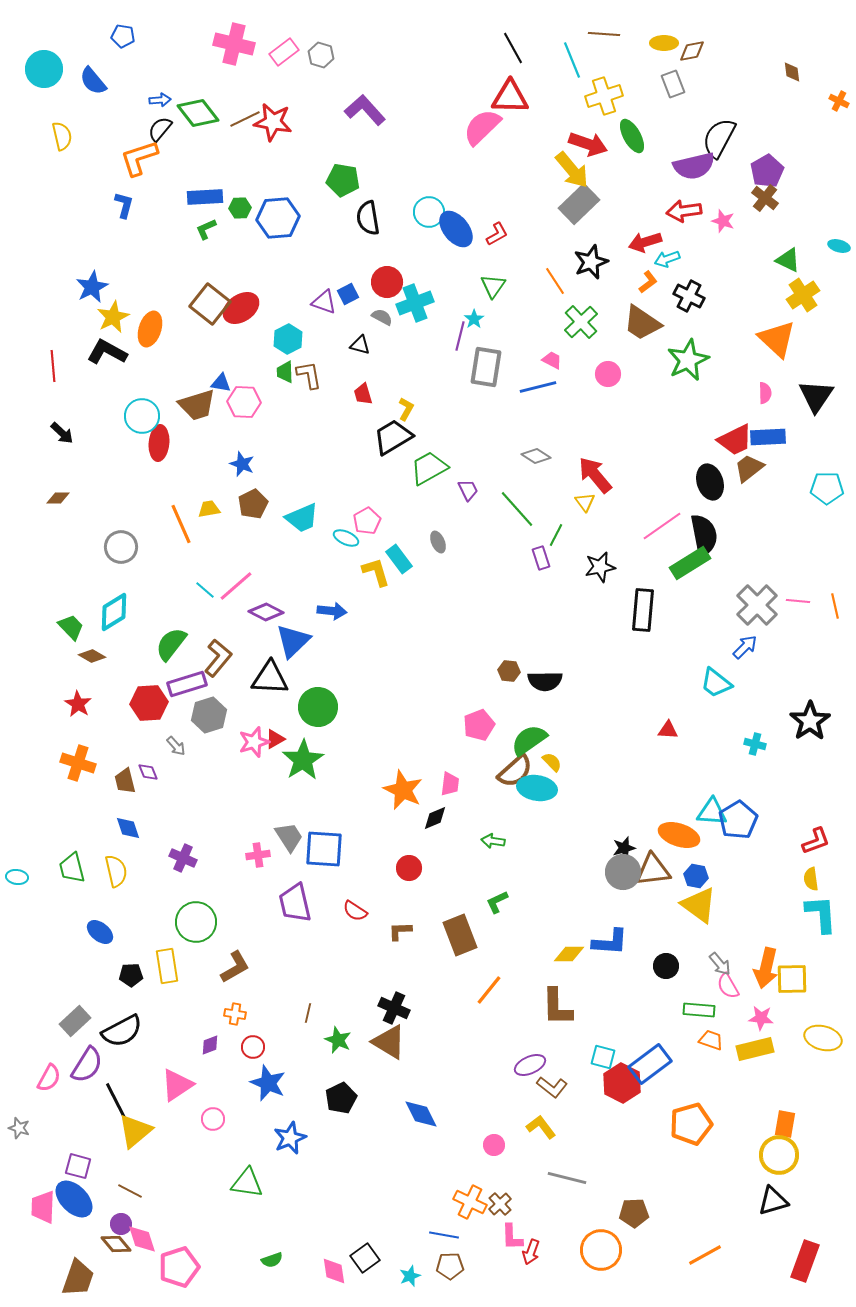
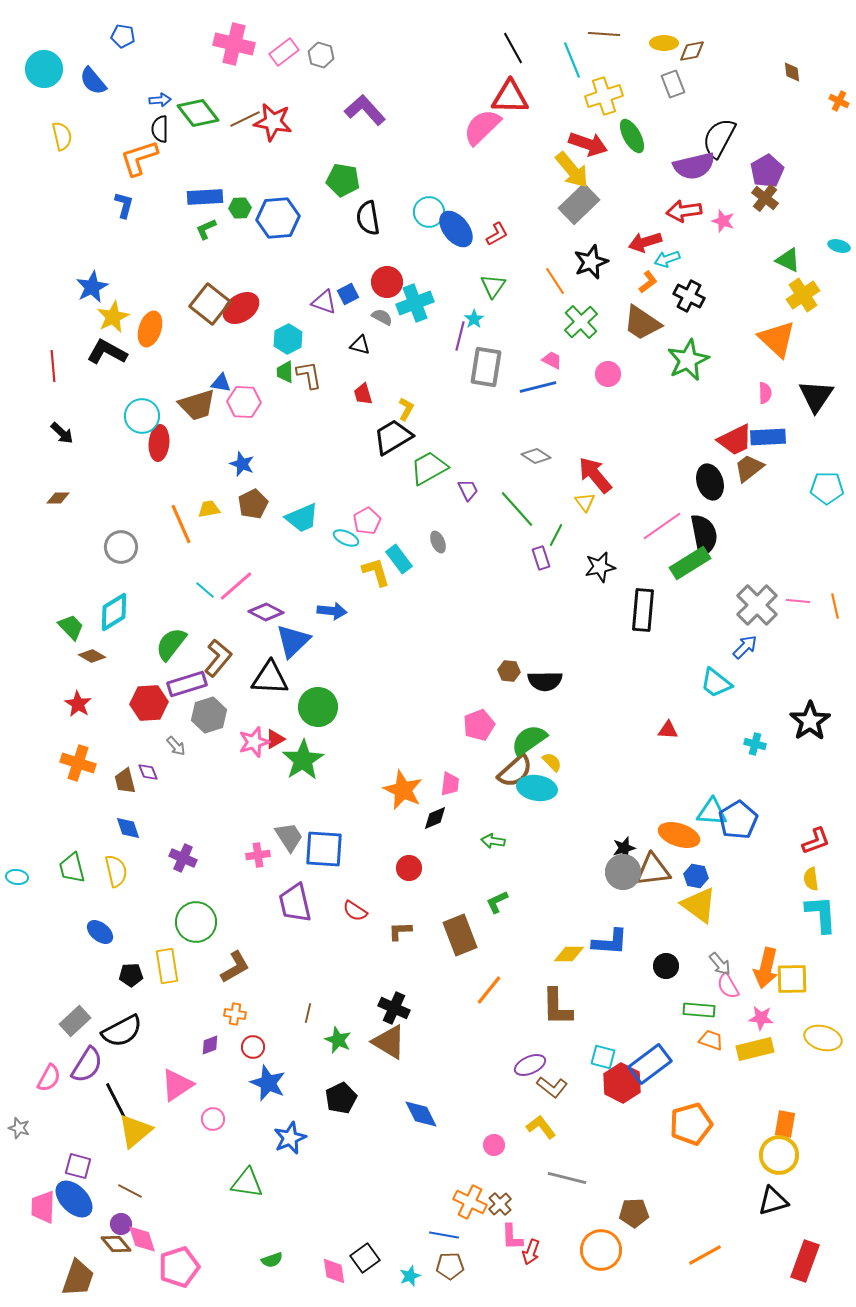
black semicircle at (160, 129): rotated 40 degrees counterclockwise
